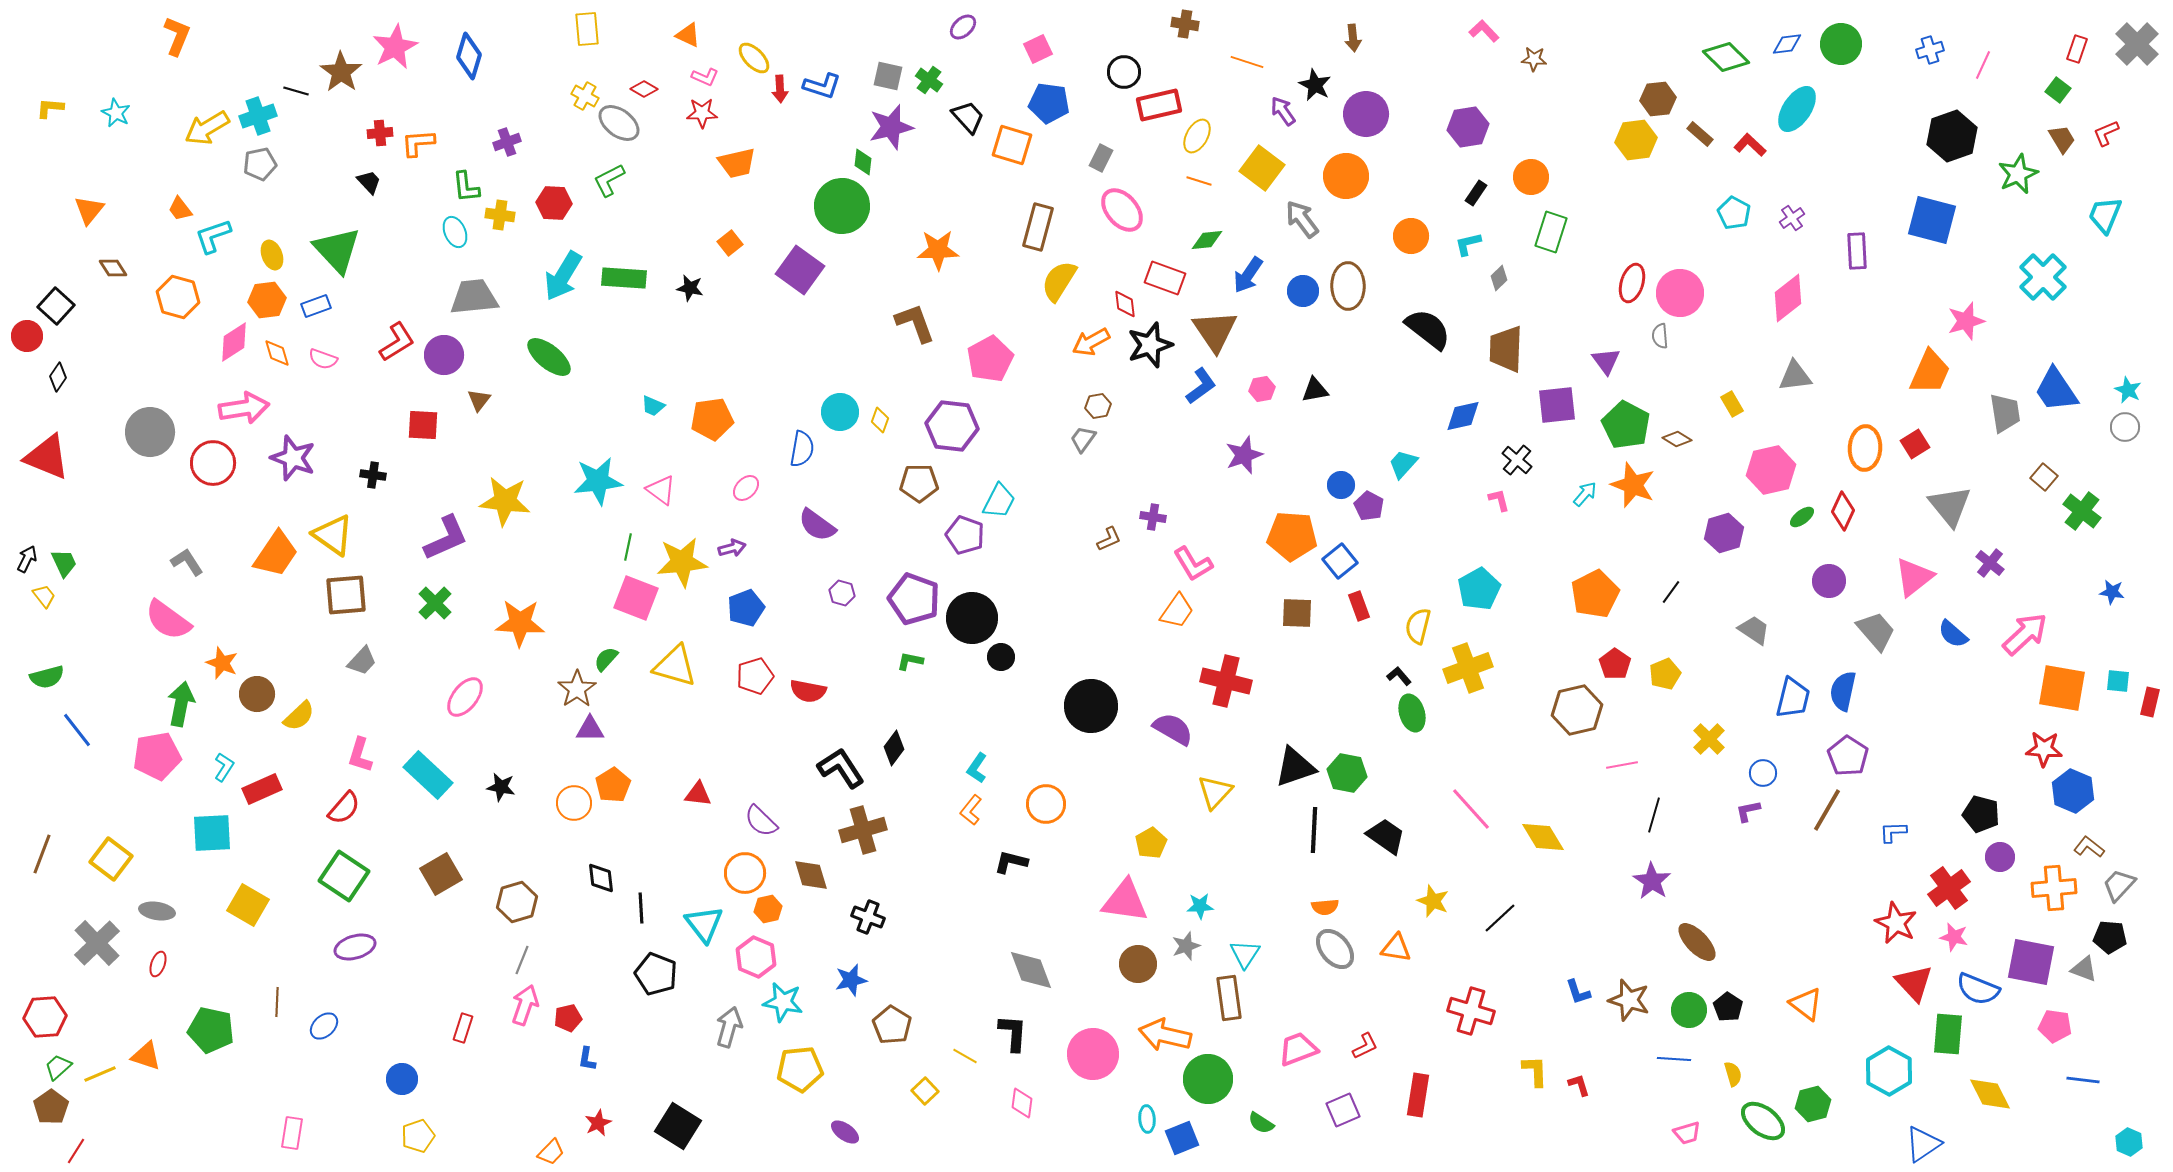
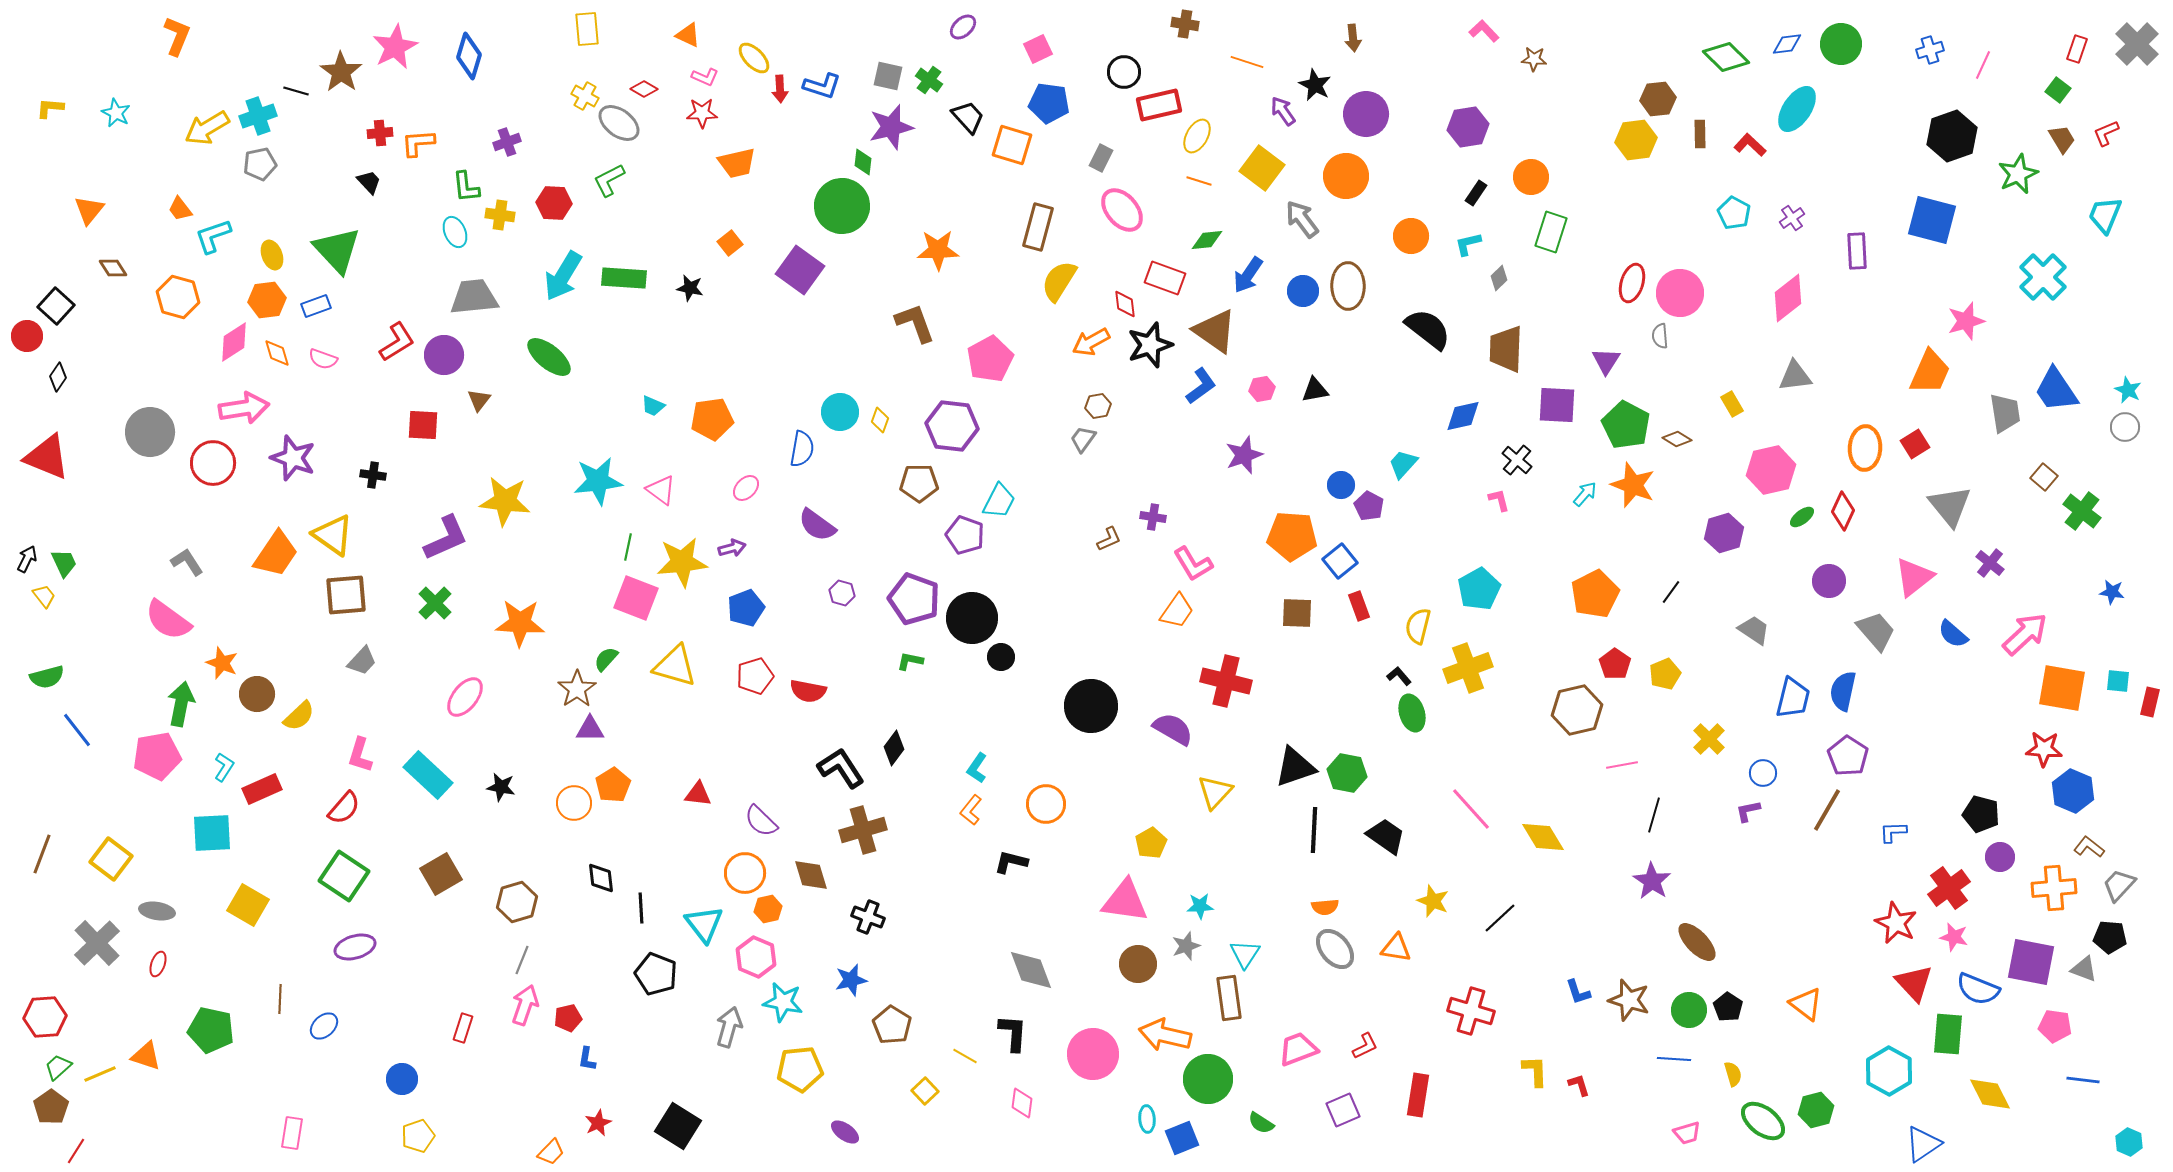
brown rectangle at (1700, 134): rotated 48 degrees clockwise
brown triangle at (1215, 331): rotated 21 degrees counterclockwise
purple triangle at (1606, 361): rotated 8 degrees clockwise
purple square at (1557, 405): rotated 9 degrees clockwise
brown line at (277, 1002): moved 3 px right, 3 px up
green hexagon at (1813, 1104): moved 3 px right, 6 px down
